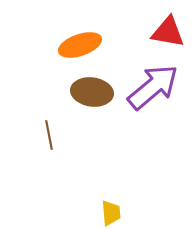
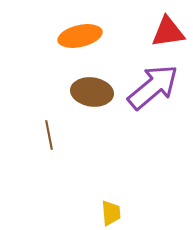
red triangle: rotated 18 degrees counterclockwise
orange ellipse: moved 9 px up; rotated 6 degrees clockwise
